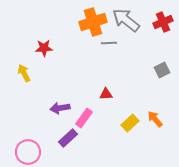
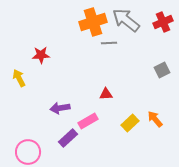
red star: moved 3 px left, 7 px down
yellow arrow: moved 5 px left, 5 px down
pink rectangle: moved 4 px right, 3 px down; rotated 24 degrees clockwise
